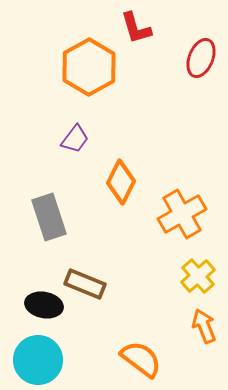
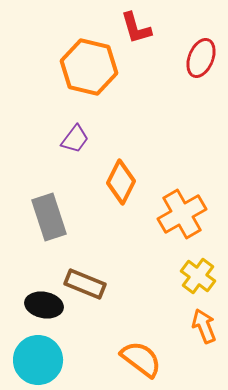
orange hexagon: rotated 18 degrees counterclockwise
yellow cross: rotated 12 degrees counterclockwise
